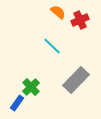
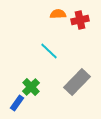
orange semicircle: moved 2 px down; rotated 42 degrees counterclockwise
red cross: rotated 12 degrees clockwise
cyan line: moved 3 px left, 5 px down
gray rectangle: moved 1 px right, 2 px down
